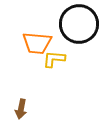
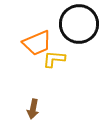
orange trapezoid: rotated 28 degrees counterclockwise
brown arrow: moved 12 px right
